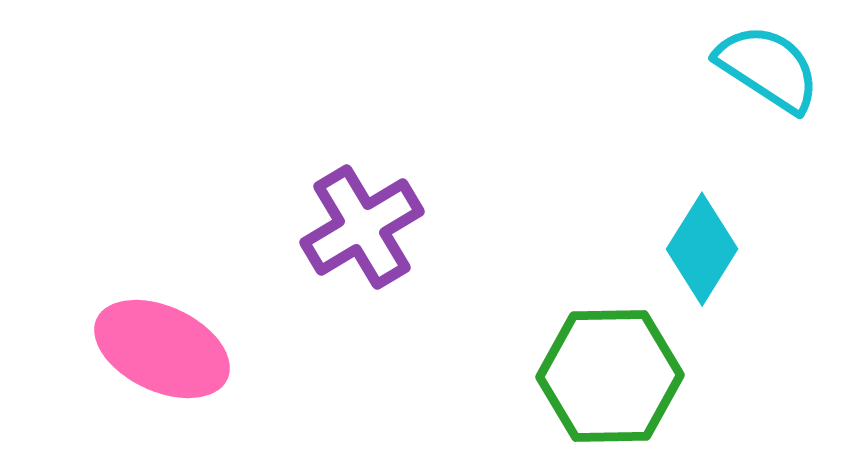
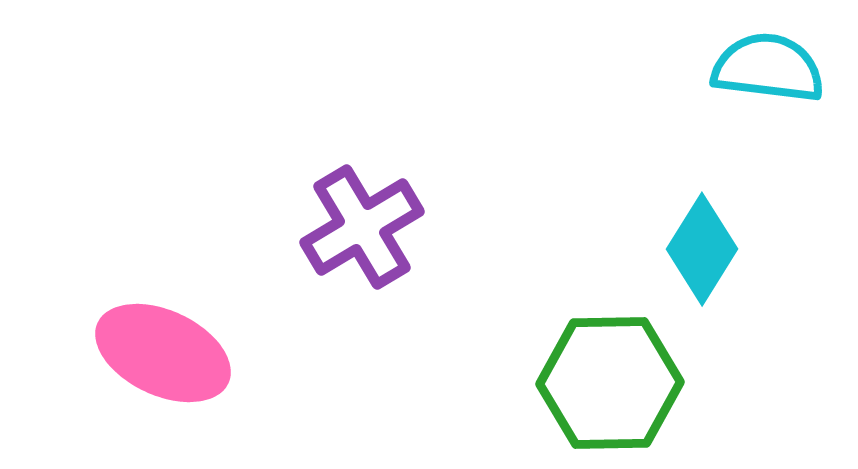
cyan semicircle: rotated 26 degrees counterclockwise
pink ellipse: moved 1 px right, 4 px down
green hexagon: moved 7 px down
